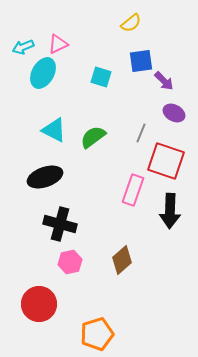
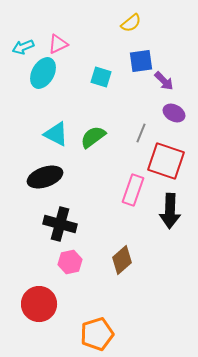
cyan triangle: moved 2 px right, 4 px down
